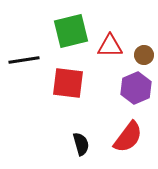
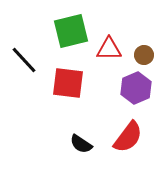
red triangle: moved 1 px left, 3 px down
black line: rotated 56 degrees clockwise
black semicircle: rotated 140 degrees clockwise
